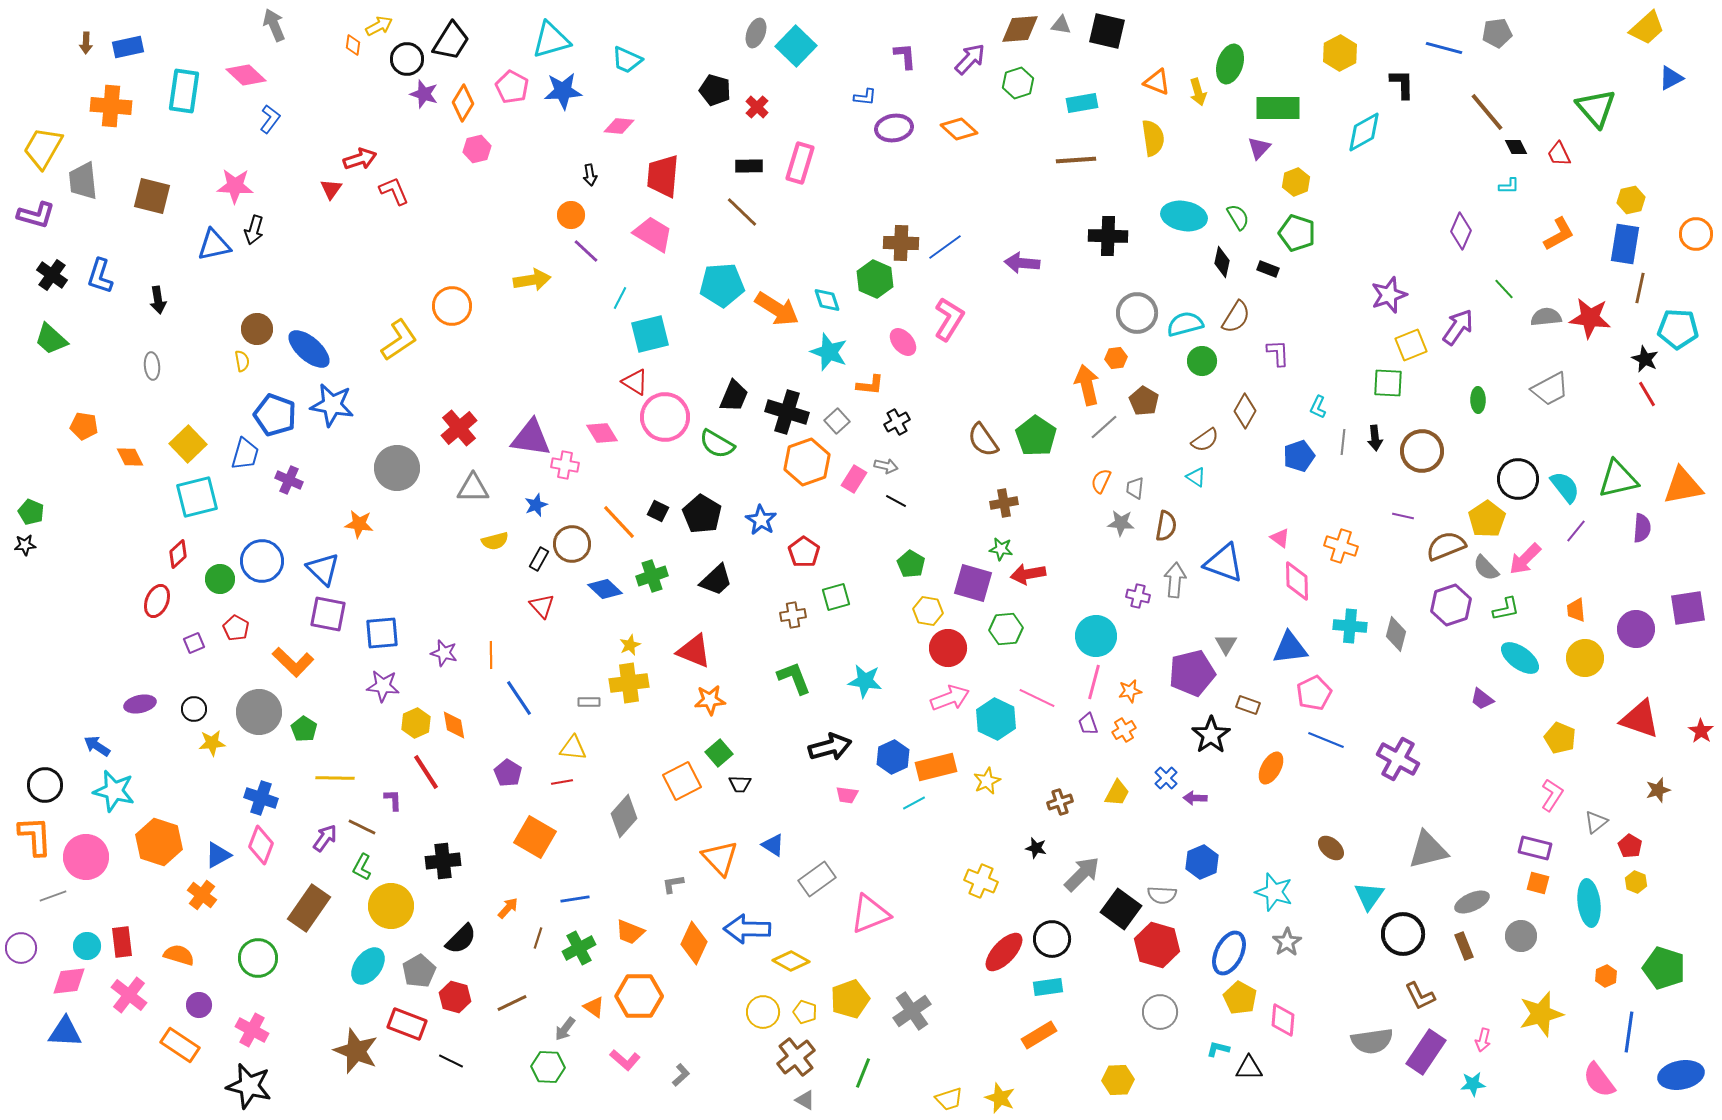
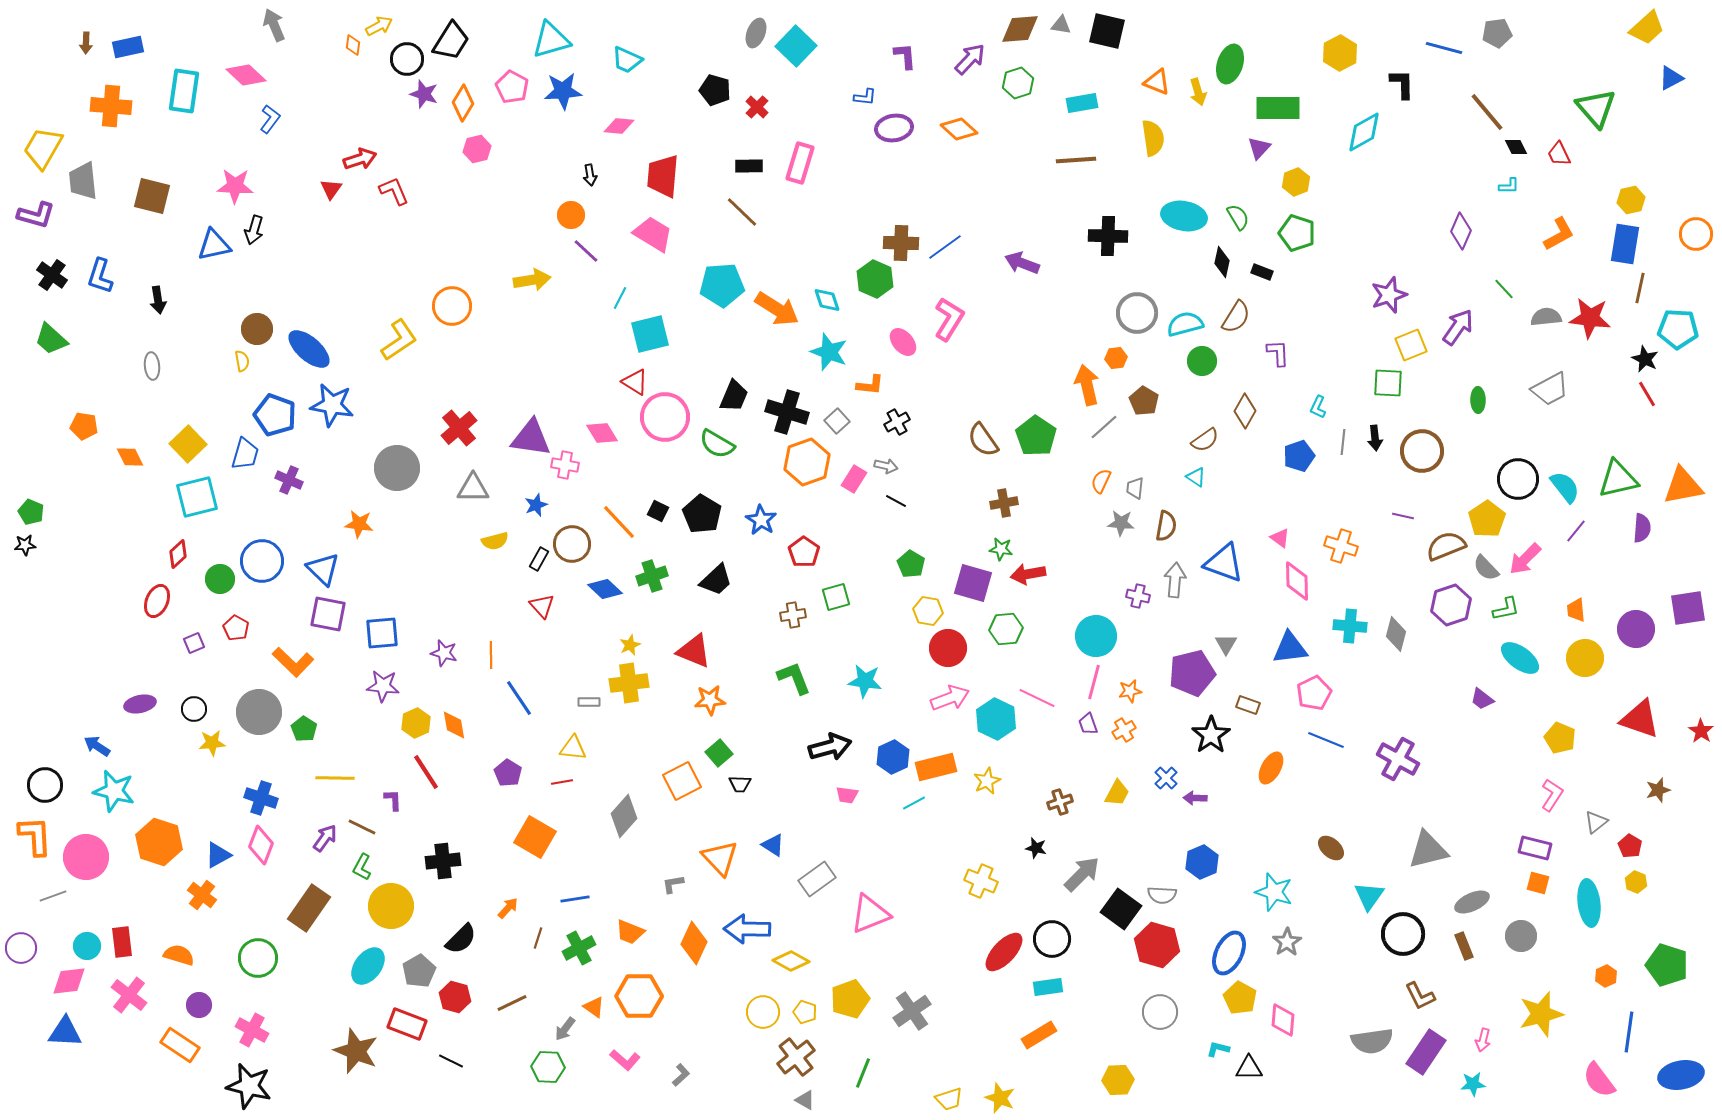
purple arrow at (1022, 263): rotated 16 degrees clockwise
black rectangle at (1268, 269): moved 6 px left, 3 px down
green pentagon at (1664, 968): moved 3 px right, 3 px up
